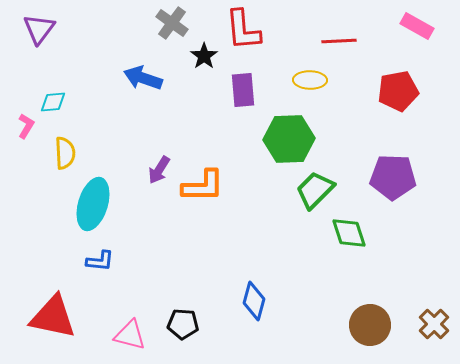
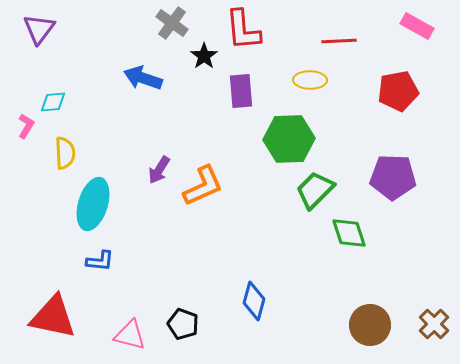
purple rectangle: moved 2 px left, 1 px down
orange L-shape: rotated 24 degrees counterclockwise
black pentagon: rotated 16 degrees clockwise
